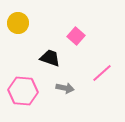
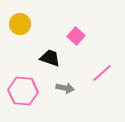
yellow circle: moved 2 px right, 1 px down
